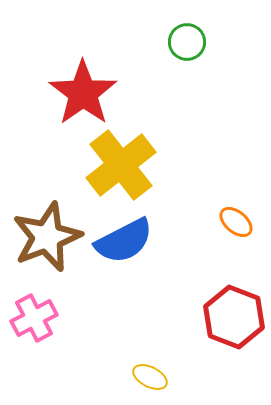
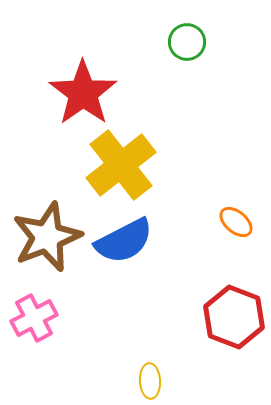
yellow ellipse: moved 4 px down; rotated 60 degrees clockwise
